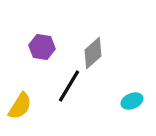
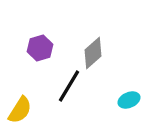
purple hexagon: moved 2 px left, 1 px down; rotated 25 degrees counterclockwise
cyan ellipse: moved 3 px left, 1 px up
yellow semicircle: moved 4 px down
